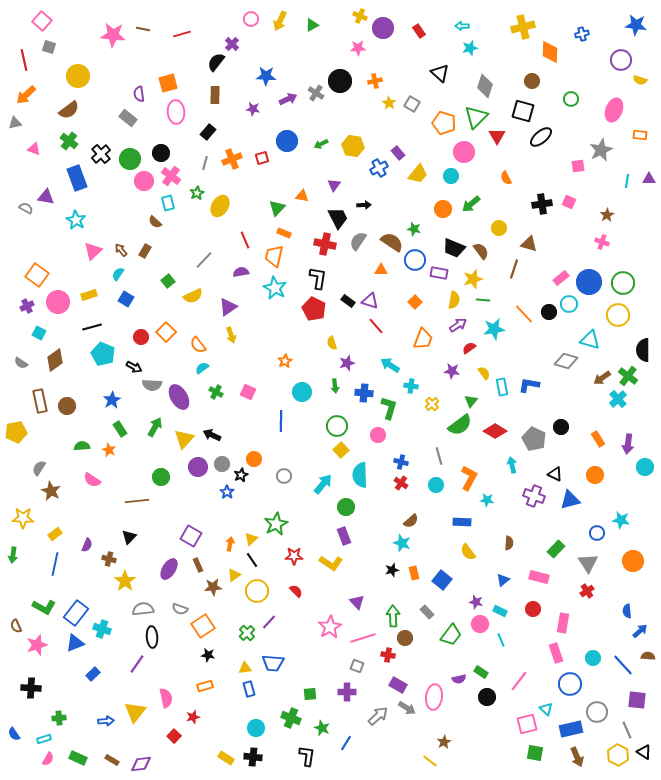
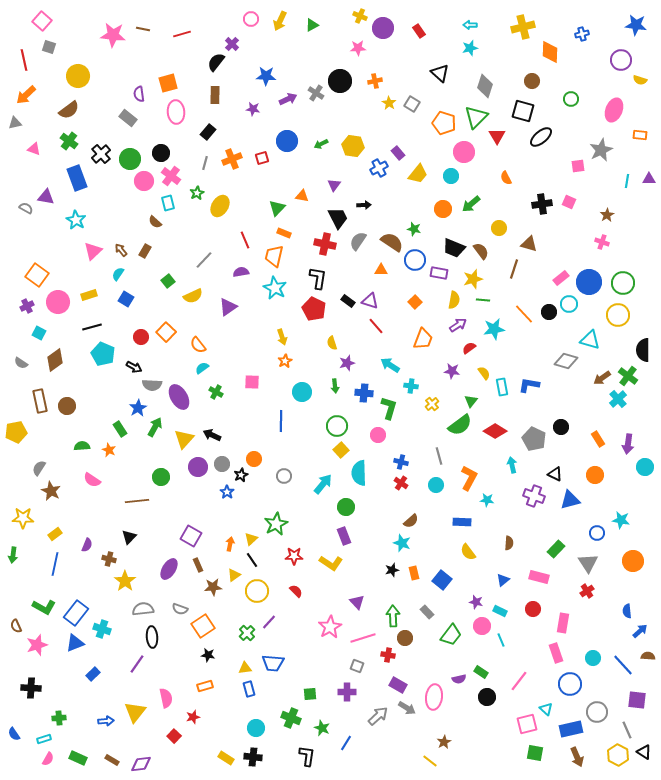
cyan arrow at (462, 26): moved 8 px right, 1 px up
yellow arrow at (231, 335): moved 51 px right, 2 px down
pink square at (248, 392): moved 4 px right, 10 px up; rotated 21 degrees counterclockwise
blue star at (112, 400): moved 26 px right, 8 px down
cyan semicircle at (360, 475): moved 1 px left, 2 px up
pink circle at (480, 624): moved 2 px right, 2 px down
